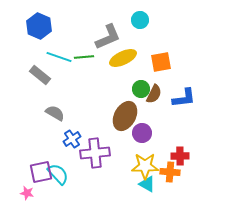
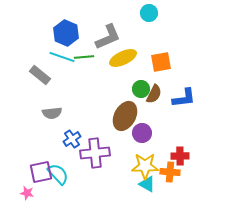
cyan circle: moved 9 px right, 7 px up
blue hexagon: moved 27 px right, 7 px down
cyan line: moved 3 px right
gray semicircle: moved 3 px left; rotated 144 degrees clockwise
